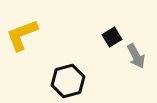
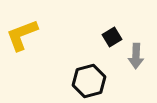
gray arrow: rotated 30 degrees clockwise
black hexagon: moved 21 px right
